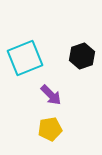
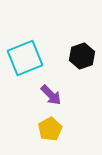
yellow pentagon: rotated 20 degrees counterclockwise
